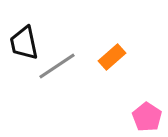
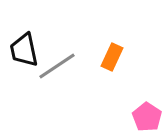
black trapezoid: moved 7 px down
orange rectangle: rotated 24 degrees counterclockwise
